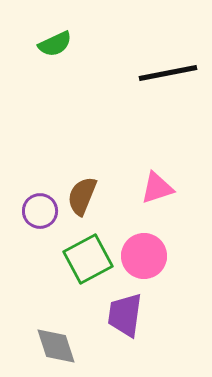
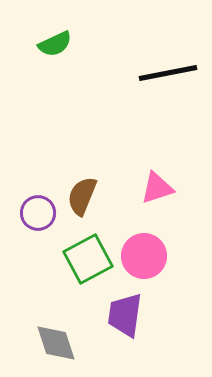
purple circle: moved 2 px left, 2 px down
gray diamond: moved 3 px up
